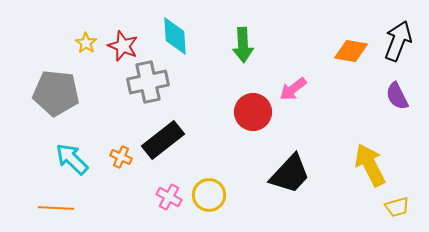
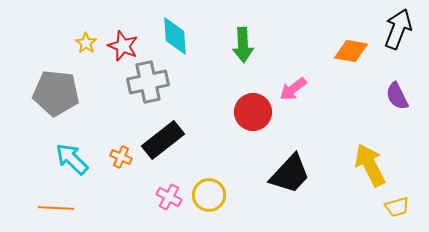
black arrow: moved 12 px up
